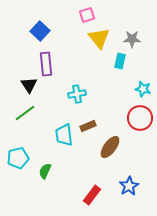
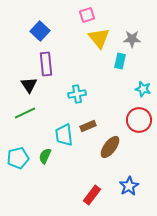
green line: rotated 10 degrees clockwise
red circle: moved 1 px left, 2 px down
green semicircle: moved 15 px up
